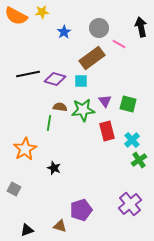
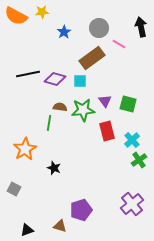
cyan square: moved 1 px left
purple cross: moved 2 px right
